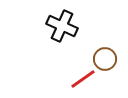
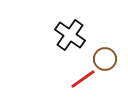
black cross: moved 8 px right, 9 px down; rotated 12 degrees clockwise
